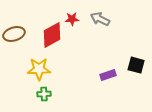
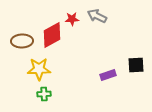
gray arrow: moved 3 px left, 3 px up
brown ellipse: moved 8 px right, 7 px down; rotated 15 degrees clockwise
black square: rotated 18 degrees counterclockwise
